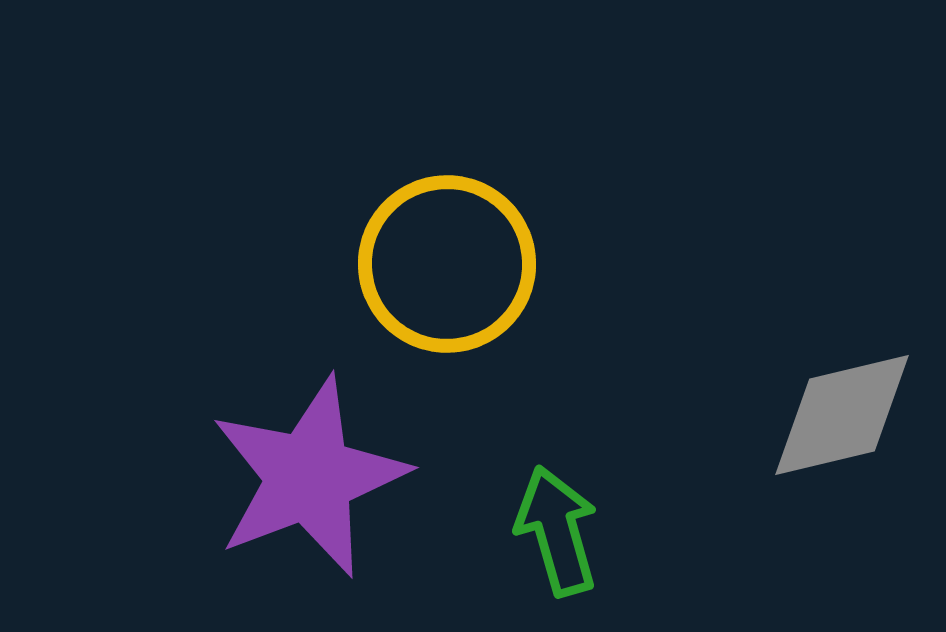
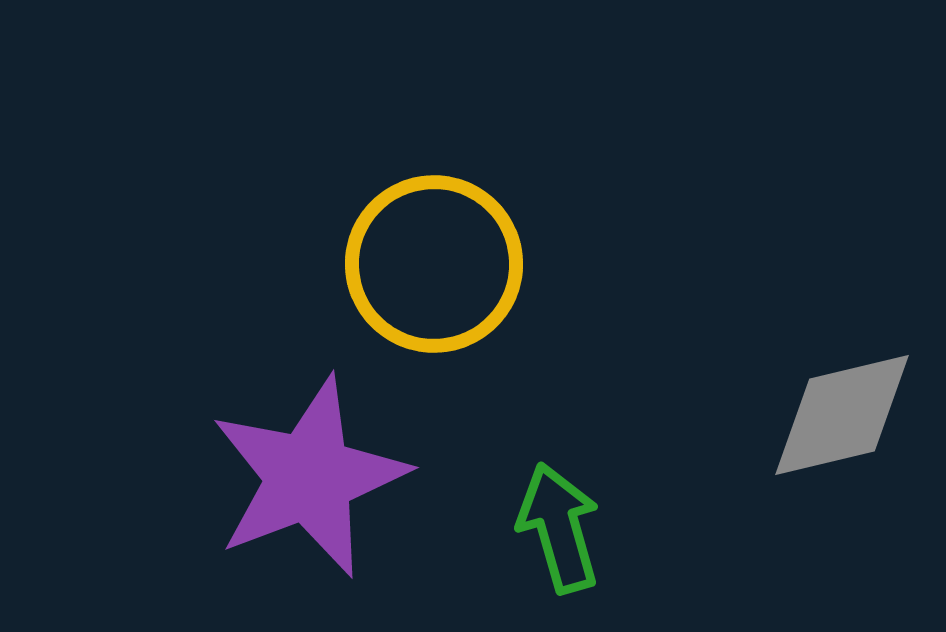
yellow circle: moved 13 px left
green arrow: moved 2 px right, 3 px up
